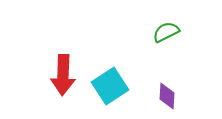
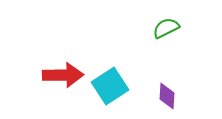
green semicircle: moved 4 px up
red arrow: rotated 93 degrees counterclockwise
